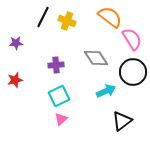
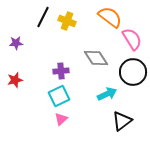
purple cross: moved 5 px right, 6 px down
cyan arrow: moved 1 px right, 3 px down
